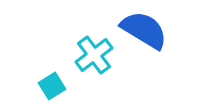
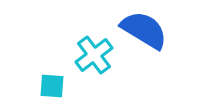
cyan square: rotated 36 degrees clockwise
